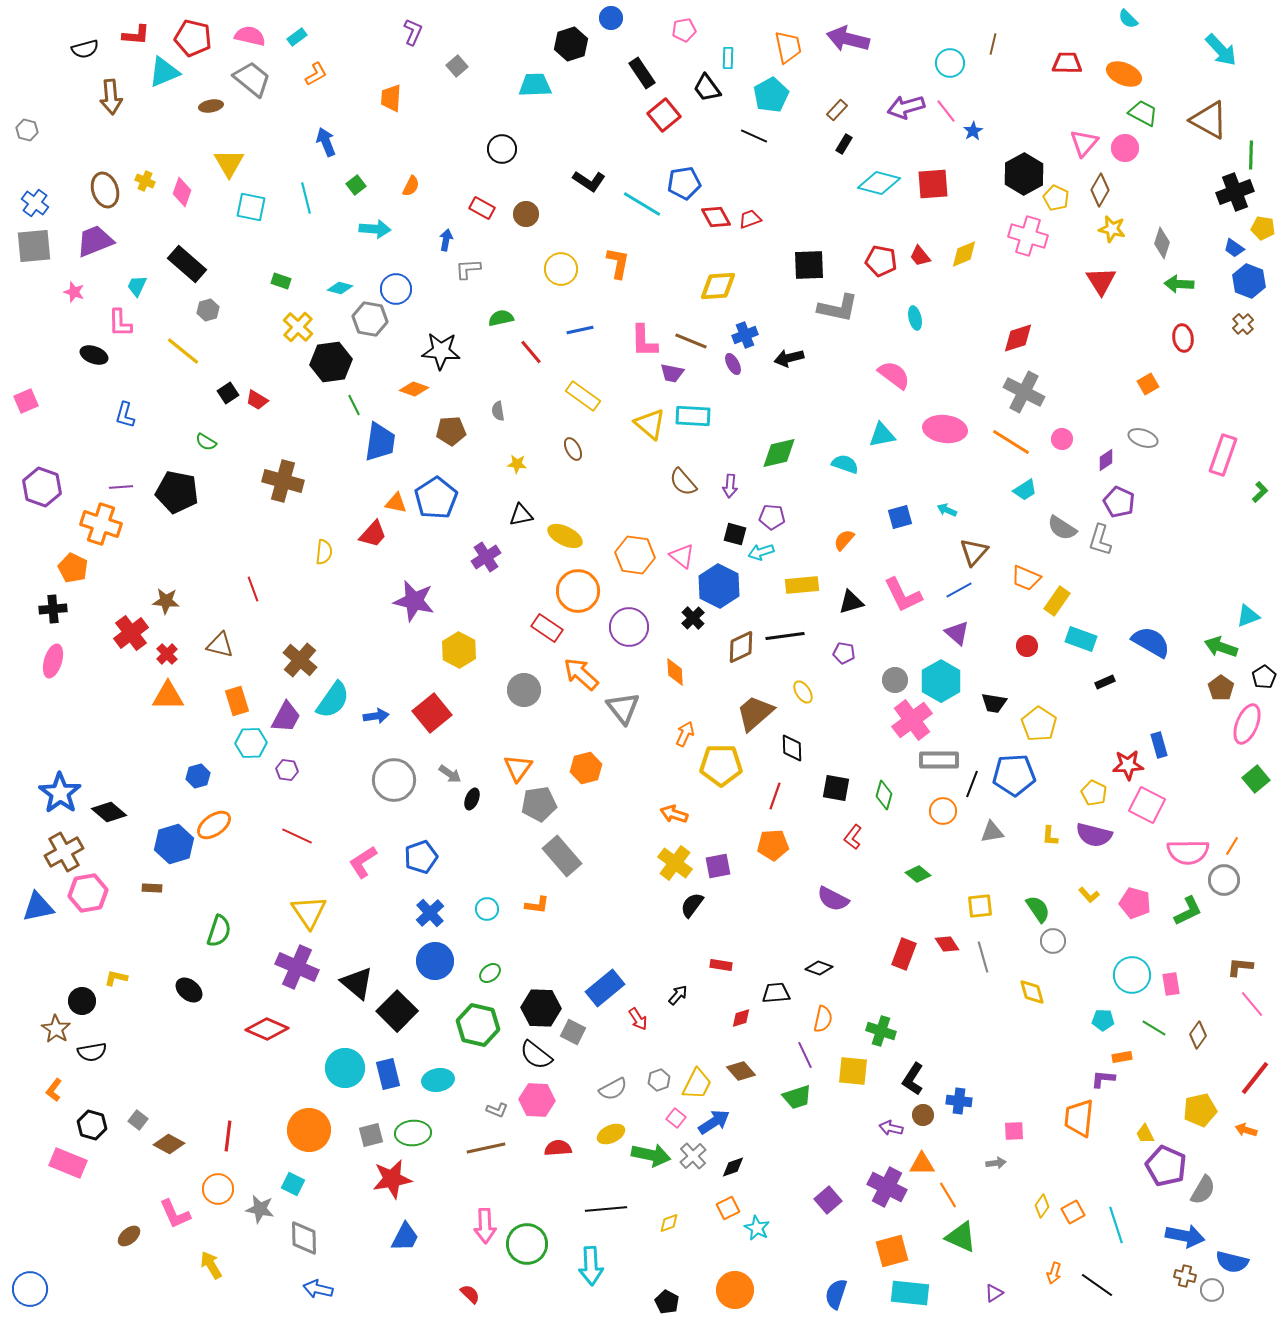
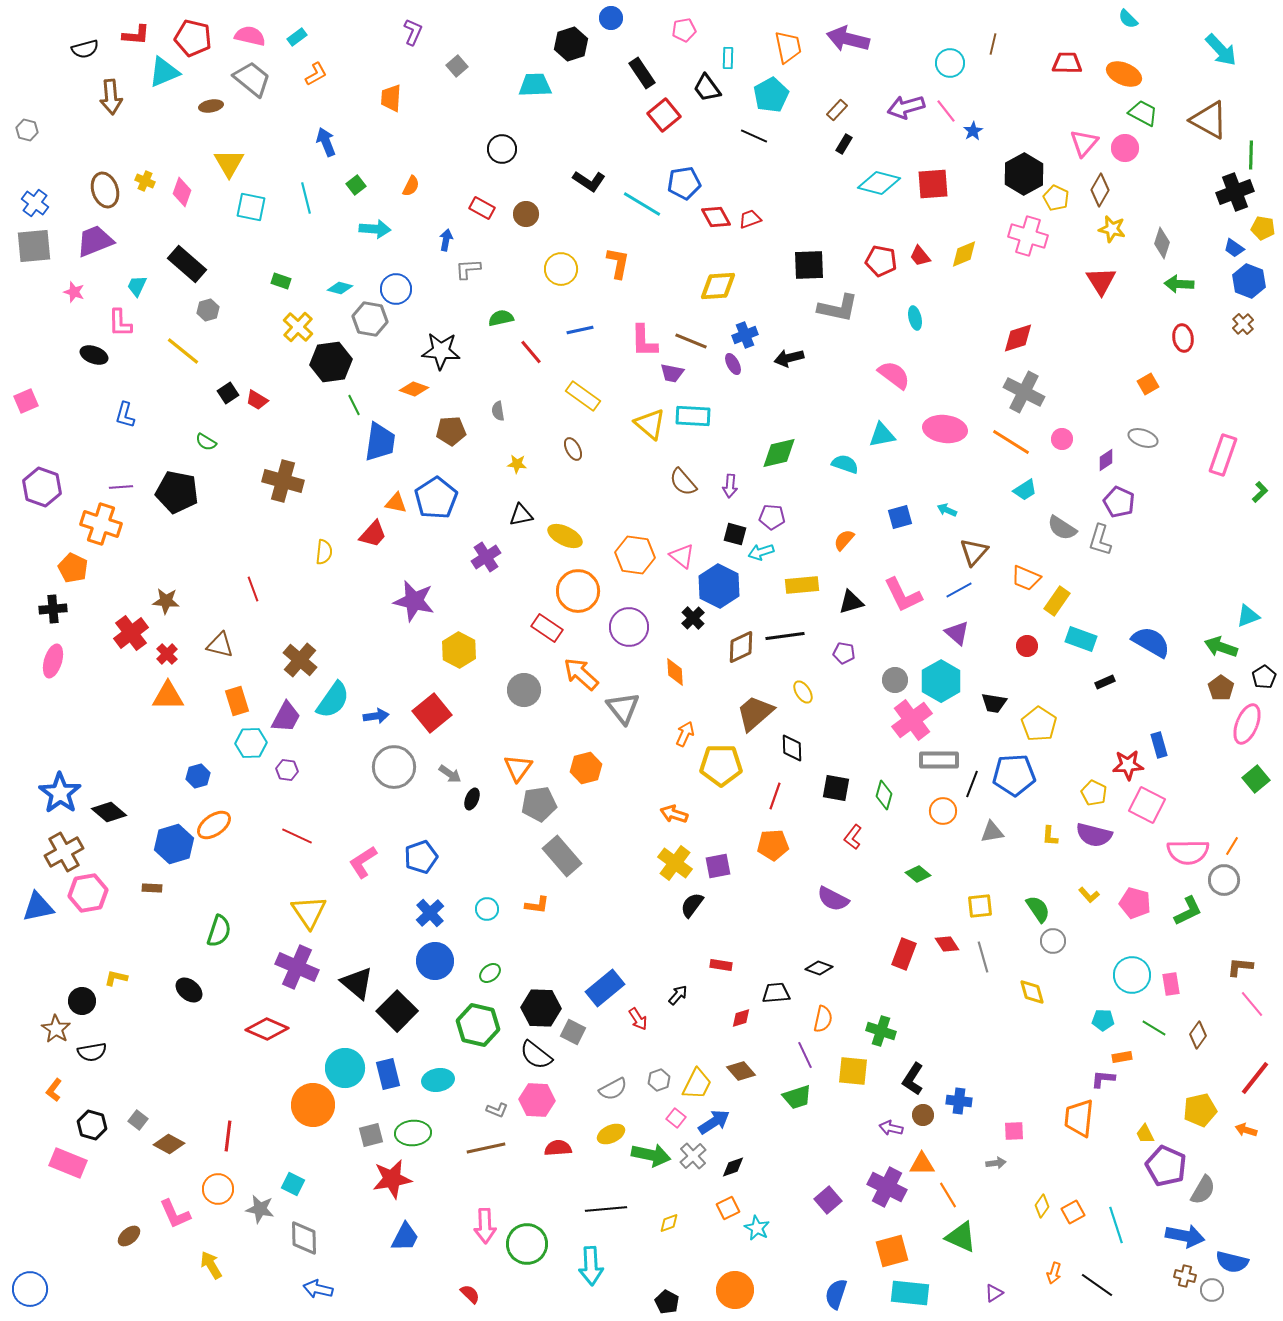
gray circle at (394, 780): moved 13 px up
orange circle at (309, 1130): moved 4 px right, 25 px up
